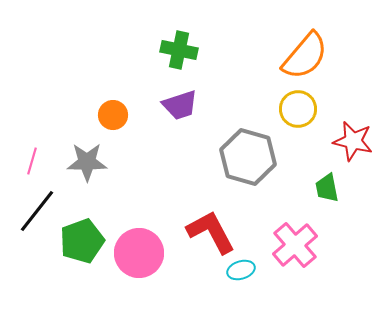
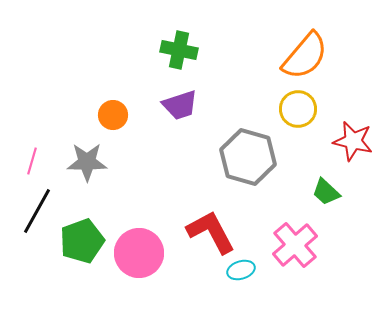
green trapezoid: moved 1 px left, 4 px down; rotated 36 degrees counterclockwise
black line: rotated 9 degrees counterclockwise
